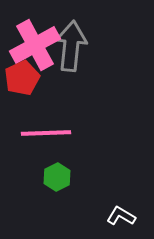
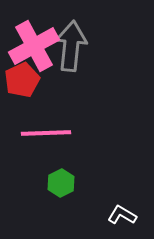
pink cross: moved 1 px left, 1 px down
red pentagon: moved 2 px down
green hexagon: moved 4 px right, 6 px down
white L-shape: moved 1 px right, 1 px up
